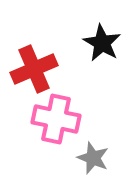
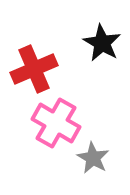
pink cross: moved 4 px down; rotated 18 degrees clockwise
gray star: rotated 8 degrees clockwise
